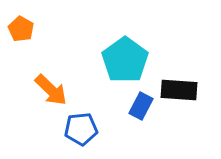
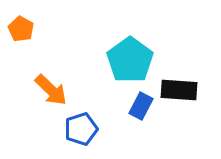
cyan pentagon: moved 5 px right
blue pentagon: rotated 12 degrees counterclockwise
